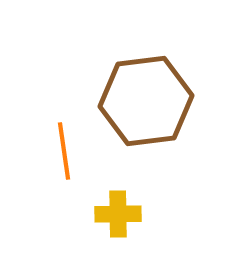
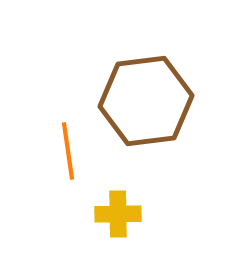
orange line: moved 4 px right
